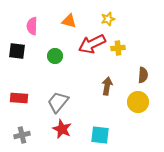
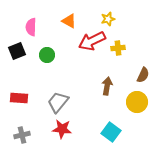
orange triangle: rotated 14 degrees clockwise
pink semicircle: moved 1 px left, 1 px down
red arrow: moved 3 px up
black square: rotated 30 degrees counterclockwise
green circle: moved 8 px left, 1 px up
brown semicircle: rotated 21 degrees clockwise
yellow circle: moved 1 px left
red star: rotated 18 degrees counterclockwise
cyan square: moved 11 px right, 3 px up; rotated 30 degrees clockwise
